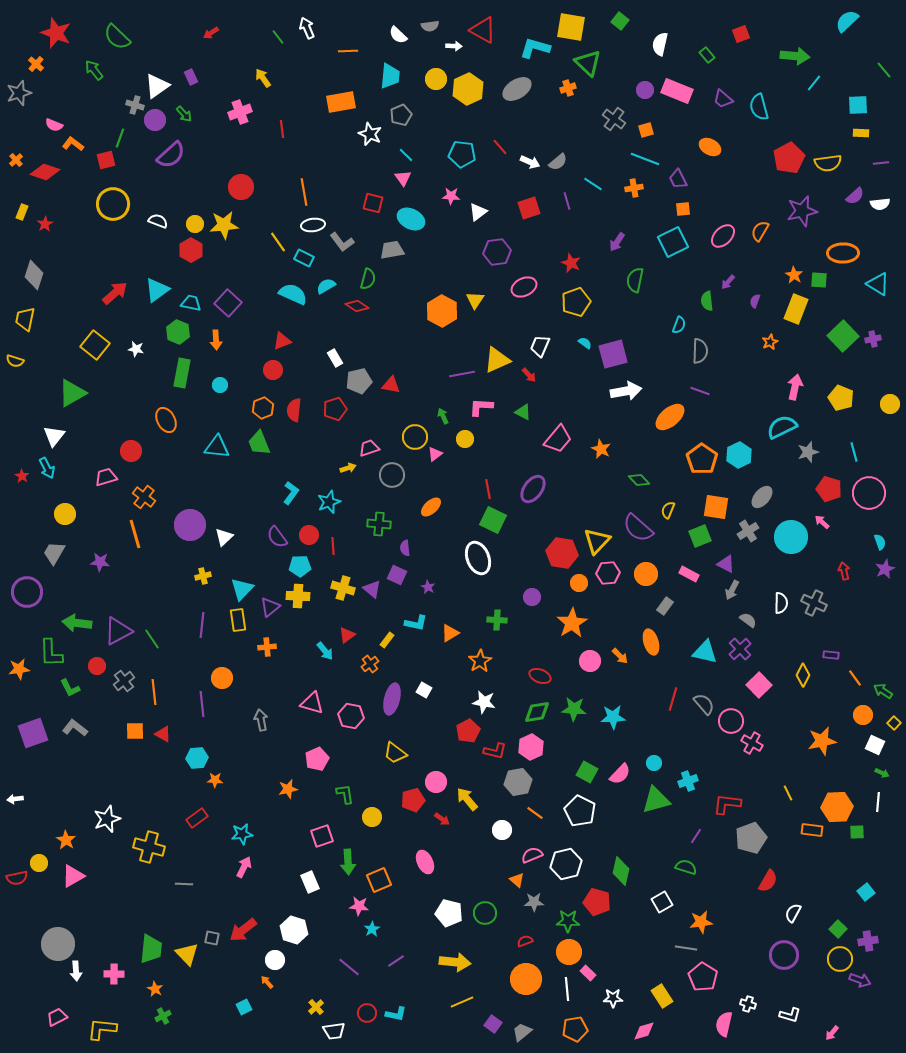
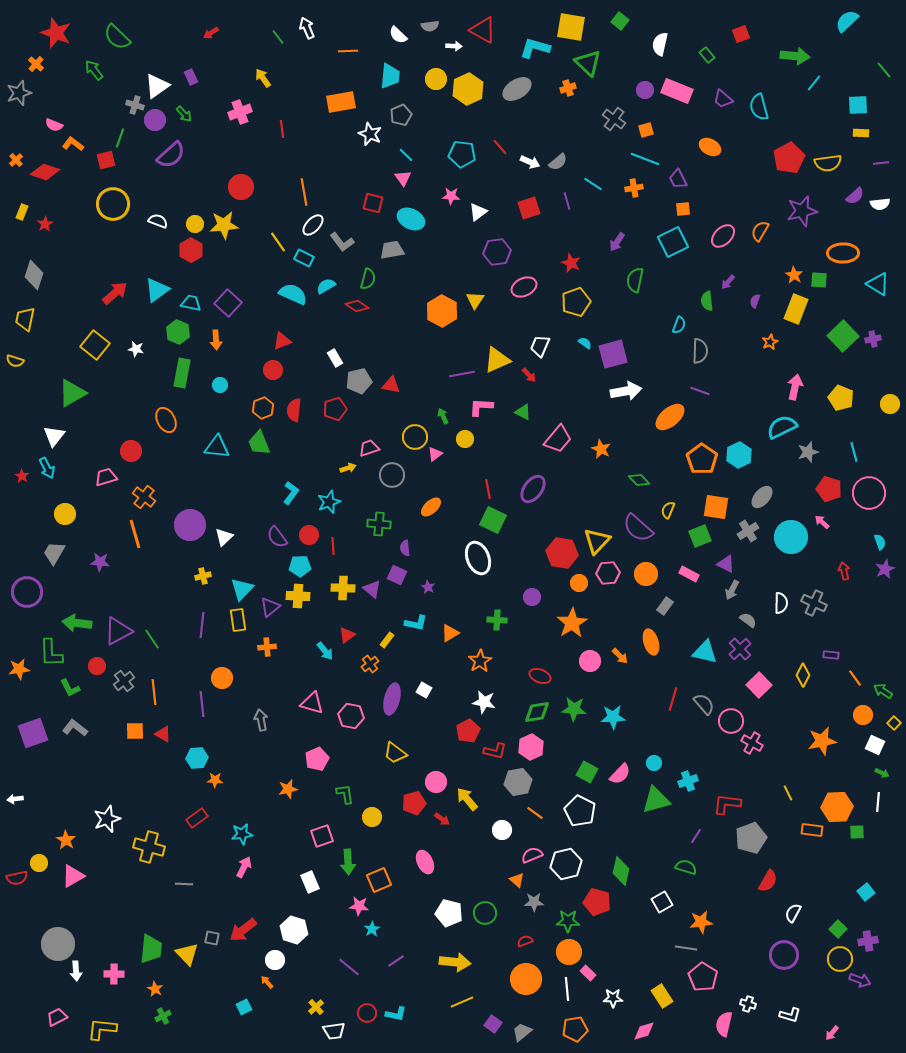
white ellipse at (313, 225): rotated 40 degrees counterclockwise
yellow cross at (343, 588): rotated 15 degrees counterclockwise
red pentagon at (413, 800): moved 1 px right, 3 px down
